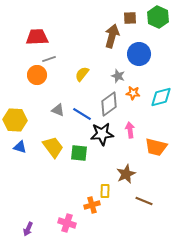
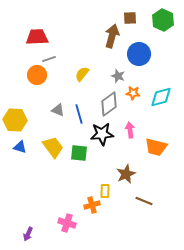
green hexagon: moved 5 px right, 3 px down
blue line: moved 3 px left; rotated 42 degrees clockwise
purple arrow: moved 5 px down
